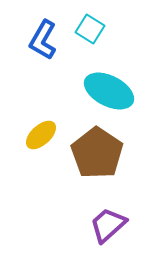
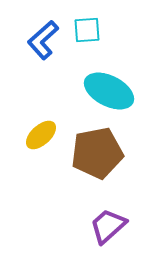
cyan square: moved 3 px left, 1 px down; rotated 36 degrees counterclockwise
blue L-shape: rotated 18 degrees clockwise
brown pentagon: rotated 27 degrees clockwise
purple trapezoid: moved 1 px down
